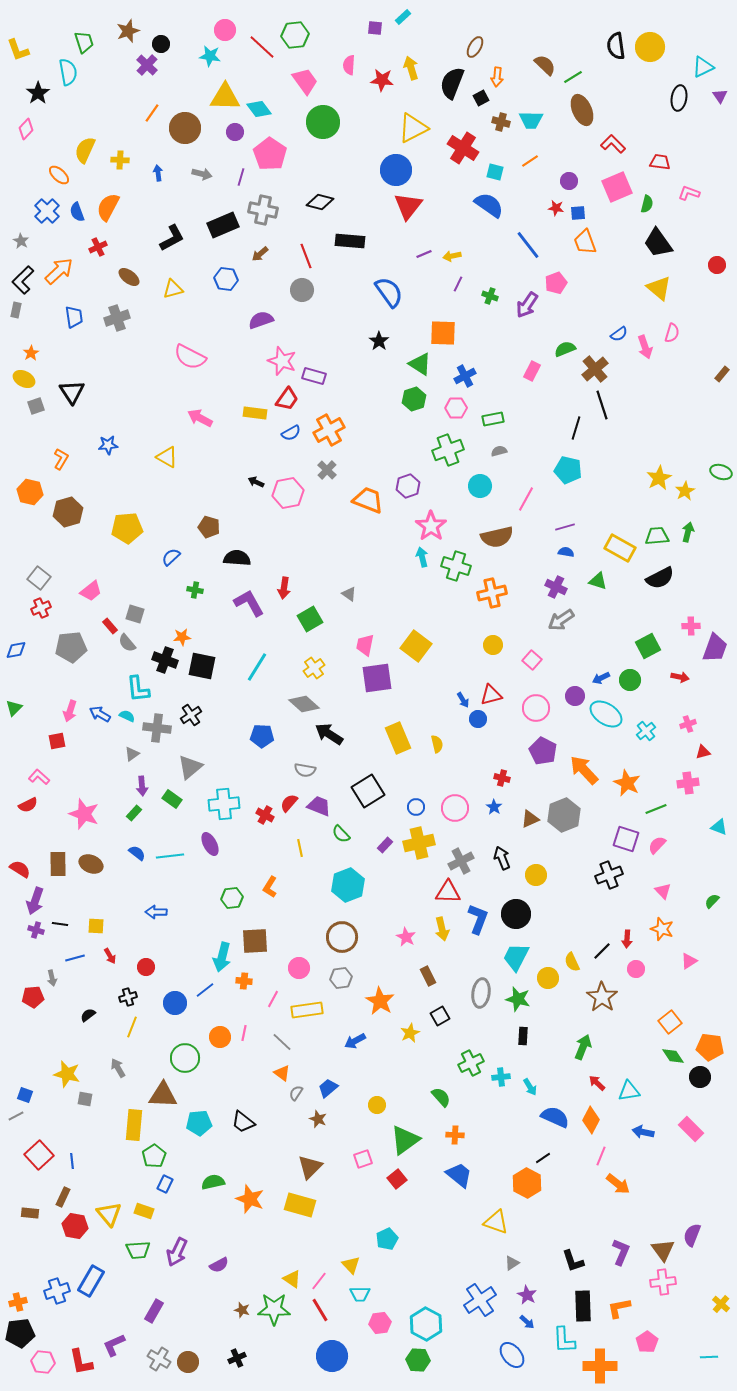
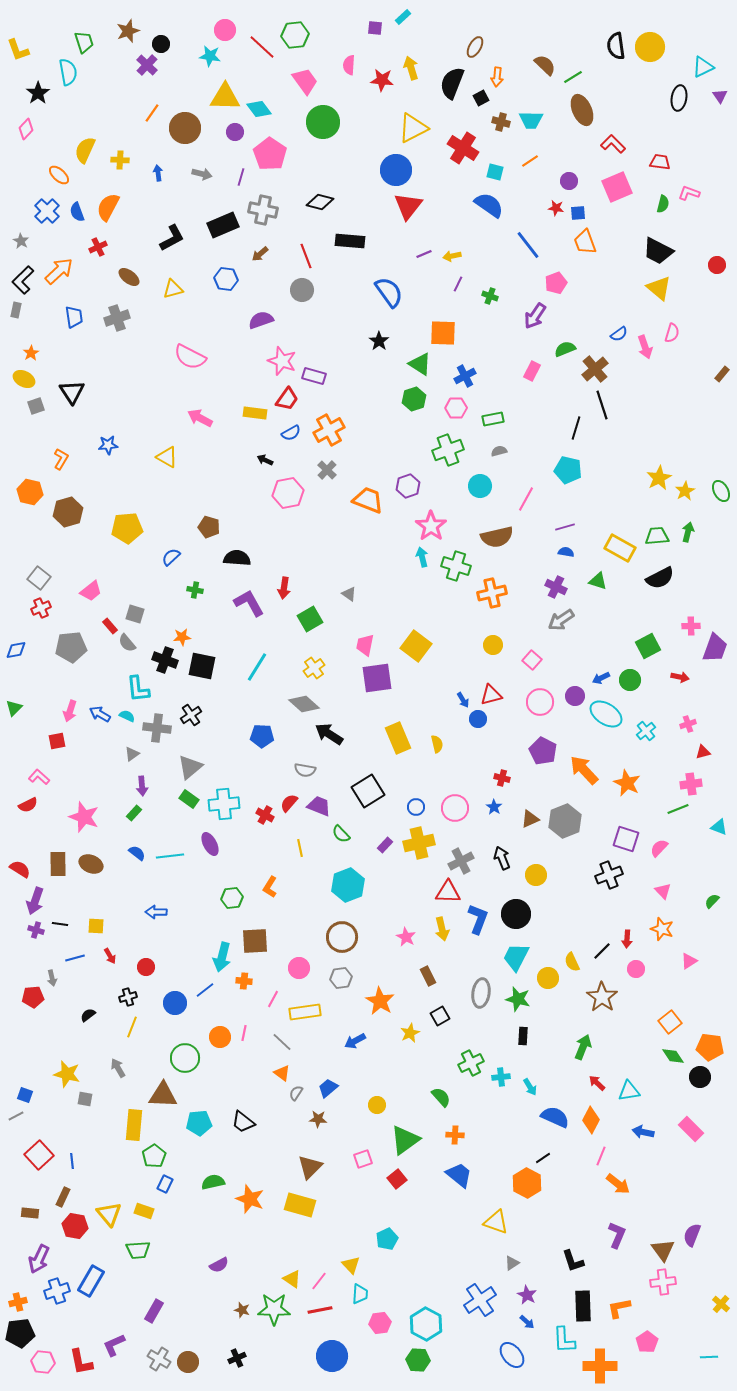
green semicircle at (647, 204): moved 16 px right
black trapezoid at (658, 243): moved 8 px down; rotated 28 degrees counterclockwise
purple arrow at (527, 305): moved 8 px right, 11 px down
green ellipse at (721, 472): moved 19 px down; rotated 45 degrees clockwise
black arrow at (256, 482): moved 9 px right, 22 px up
pink circle at (536, 708): moved 4 px right, 6 px up
pink cross at (688, 783): moved 3 px right, 1 px down
green rectangle at (172, 799): moved 17 px right
green line at (656, 809): moved 22 px right
pink star at (84, 814): moved 3 px down
gray hexagon at (564, 815): moved 1 px right, 6 px down
pink semicircle at (657, 845): moved 2 px right, 3 px down
yellow rectangle at (307, 1010): moved 2 px left, 2 px down
brown star at (318, 1119): rotated 18 degrees counterclockwise
purple arrow at (177, 1252): moved 138 px left, 7 px down
purple L-shape at (621, 1252): moved 4 px left, 17 px up
cyan trapezoid at (360, 1294): rotated 85 degrees counterclockwise
red line at (320, 1310): rotated 70 degrees counterclockwise
